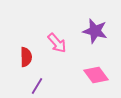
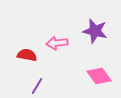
pink arrow: rotated 125 degrees clockwise
red semicircle: moved 1 px right, 2 px up; rotated 78 degrees counterclockwise
pink diamond: moved 3 px right, 1 px down
